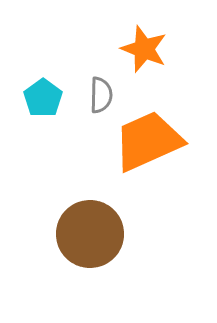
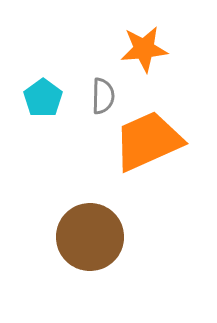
orange star: rotated 27 degrees counterclockwise
gray semicircle: moved 2 px right, 1 px down
brown circle: moved 3 px down
